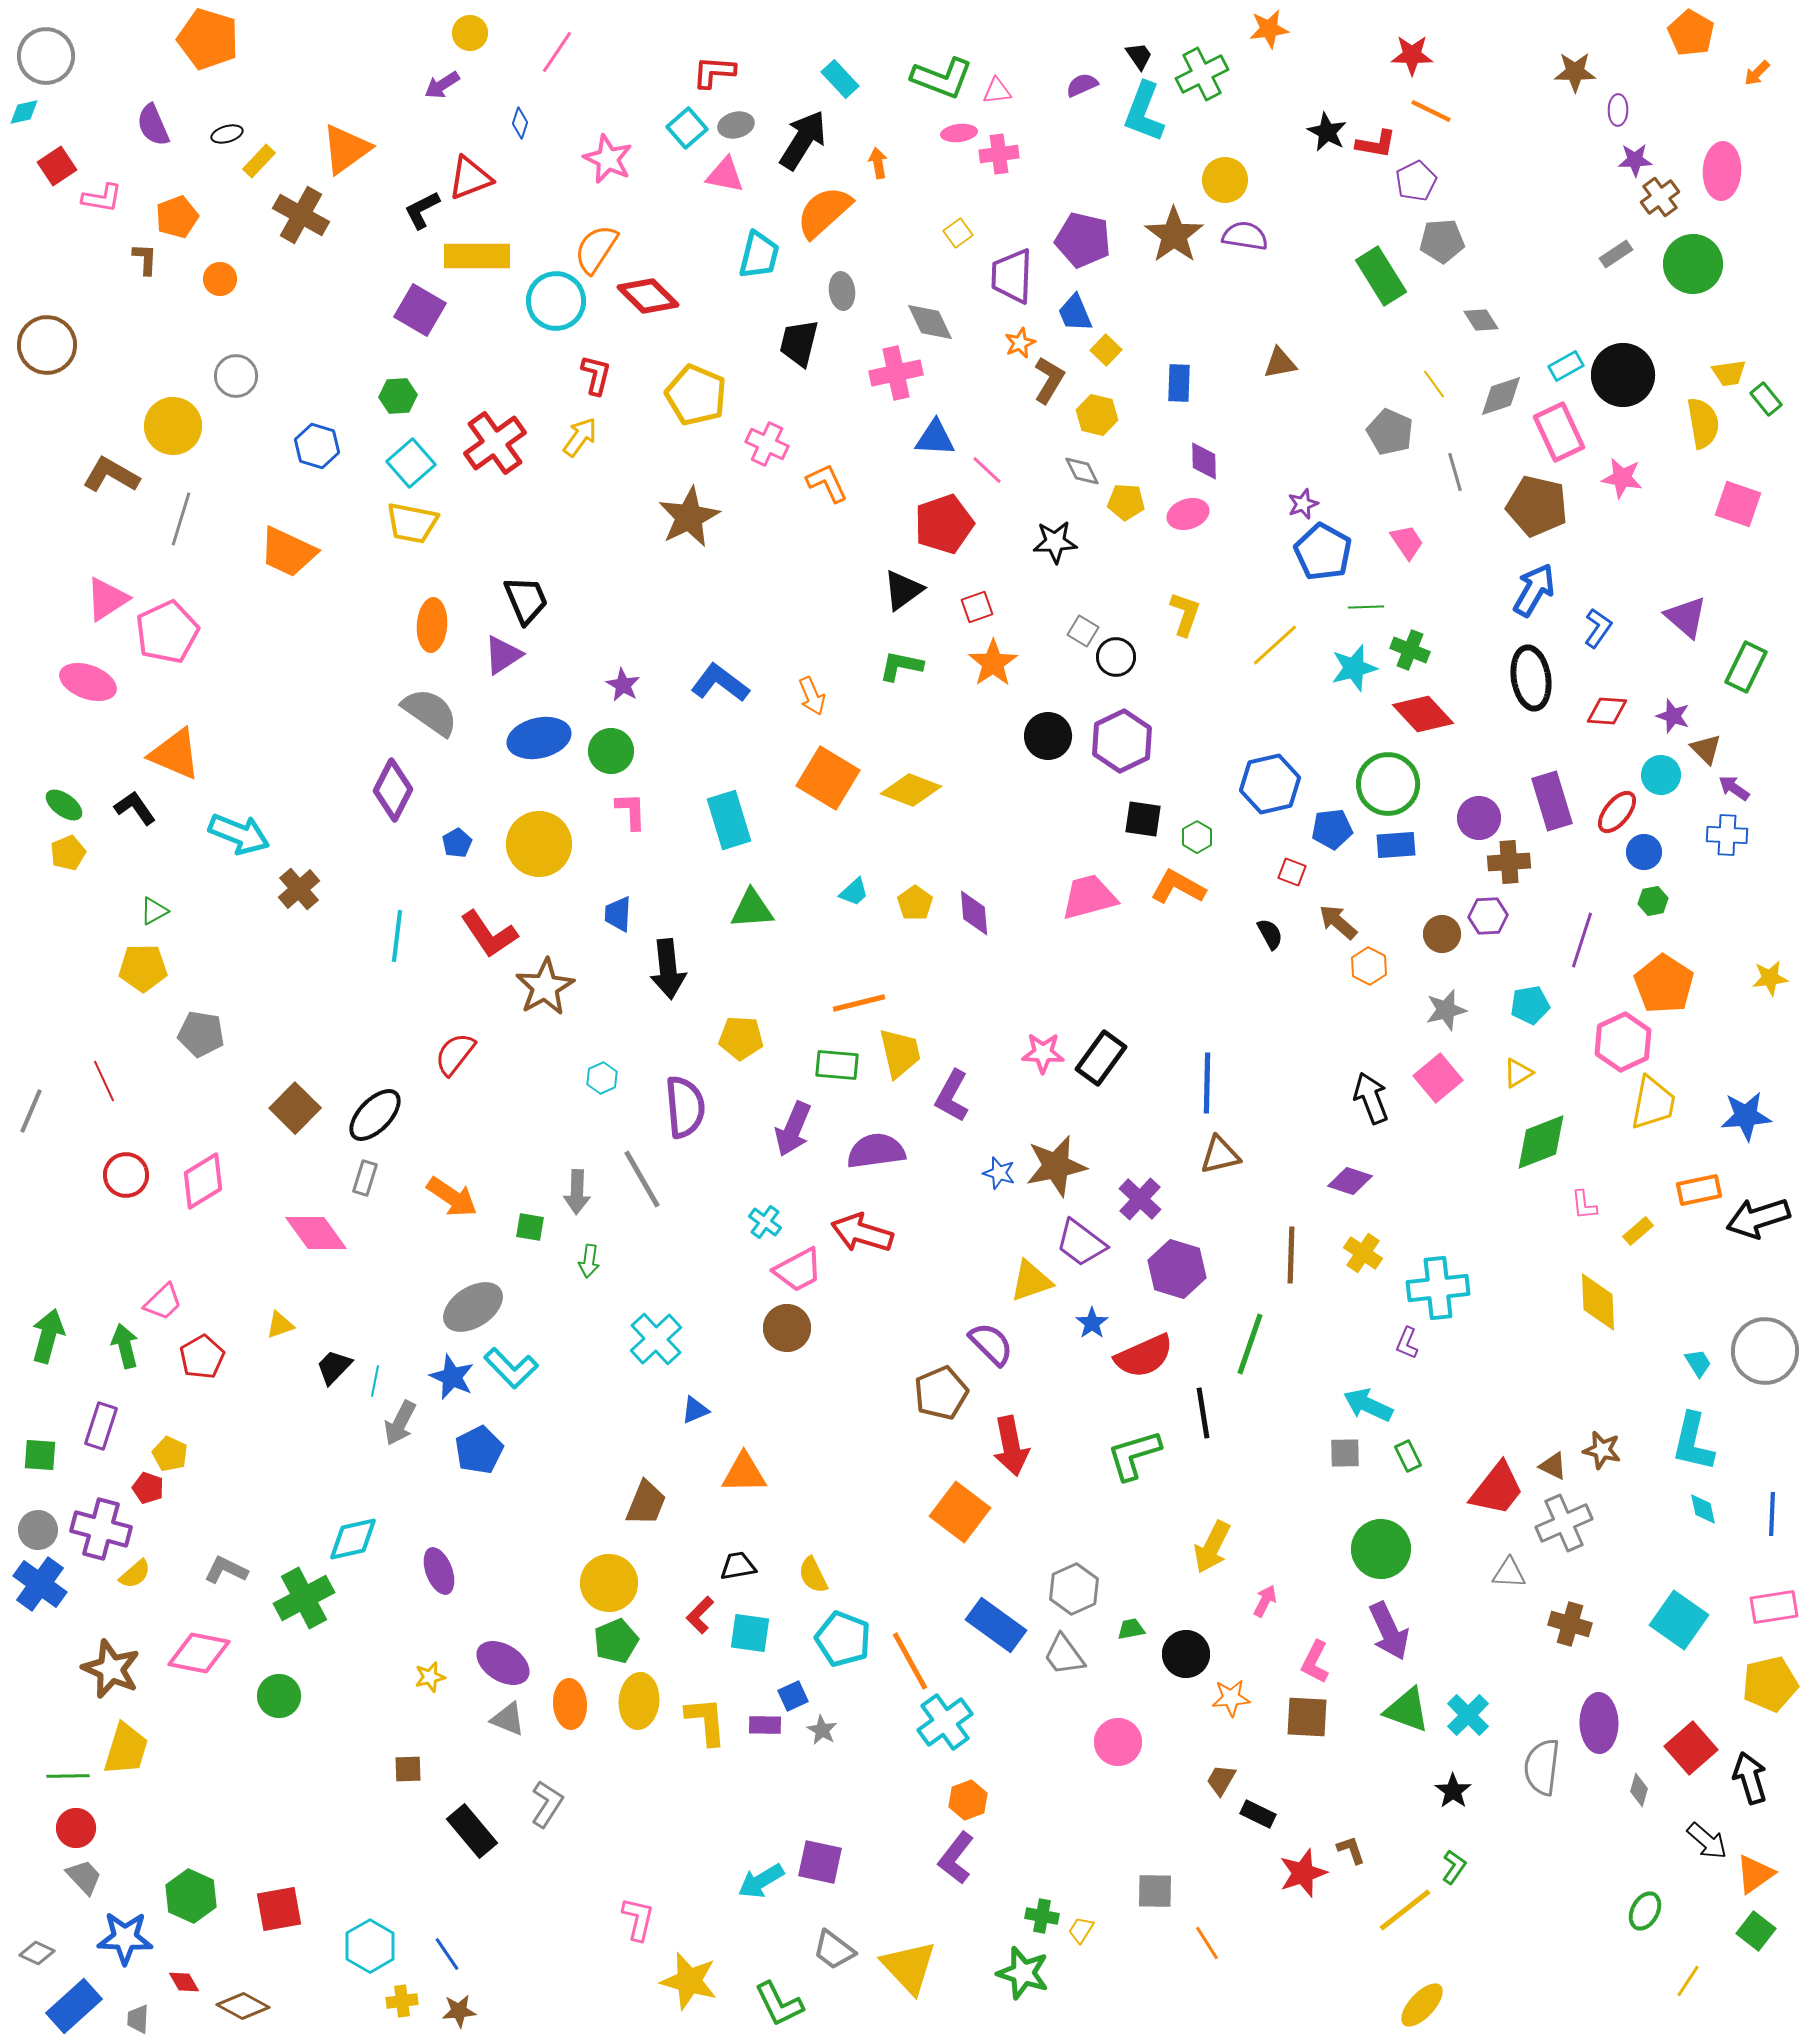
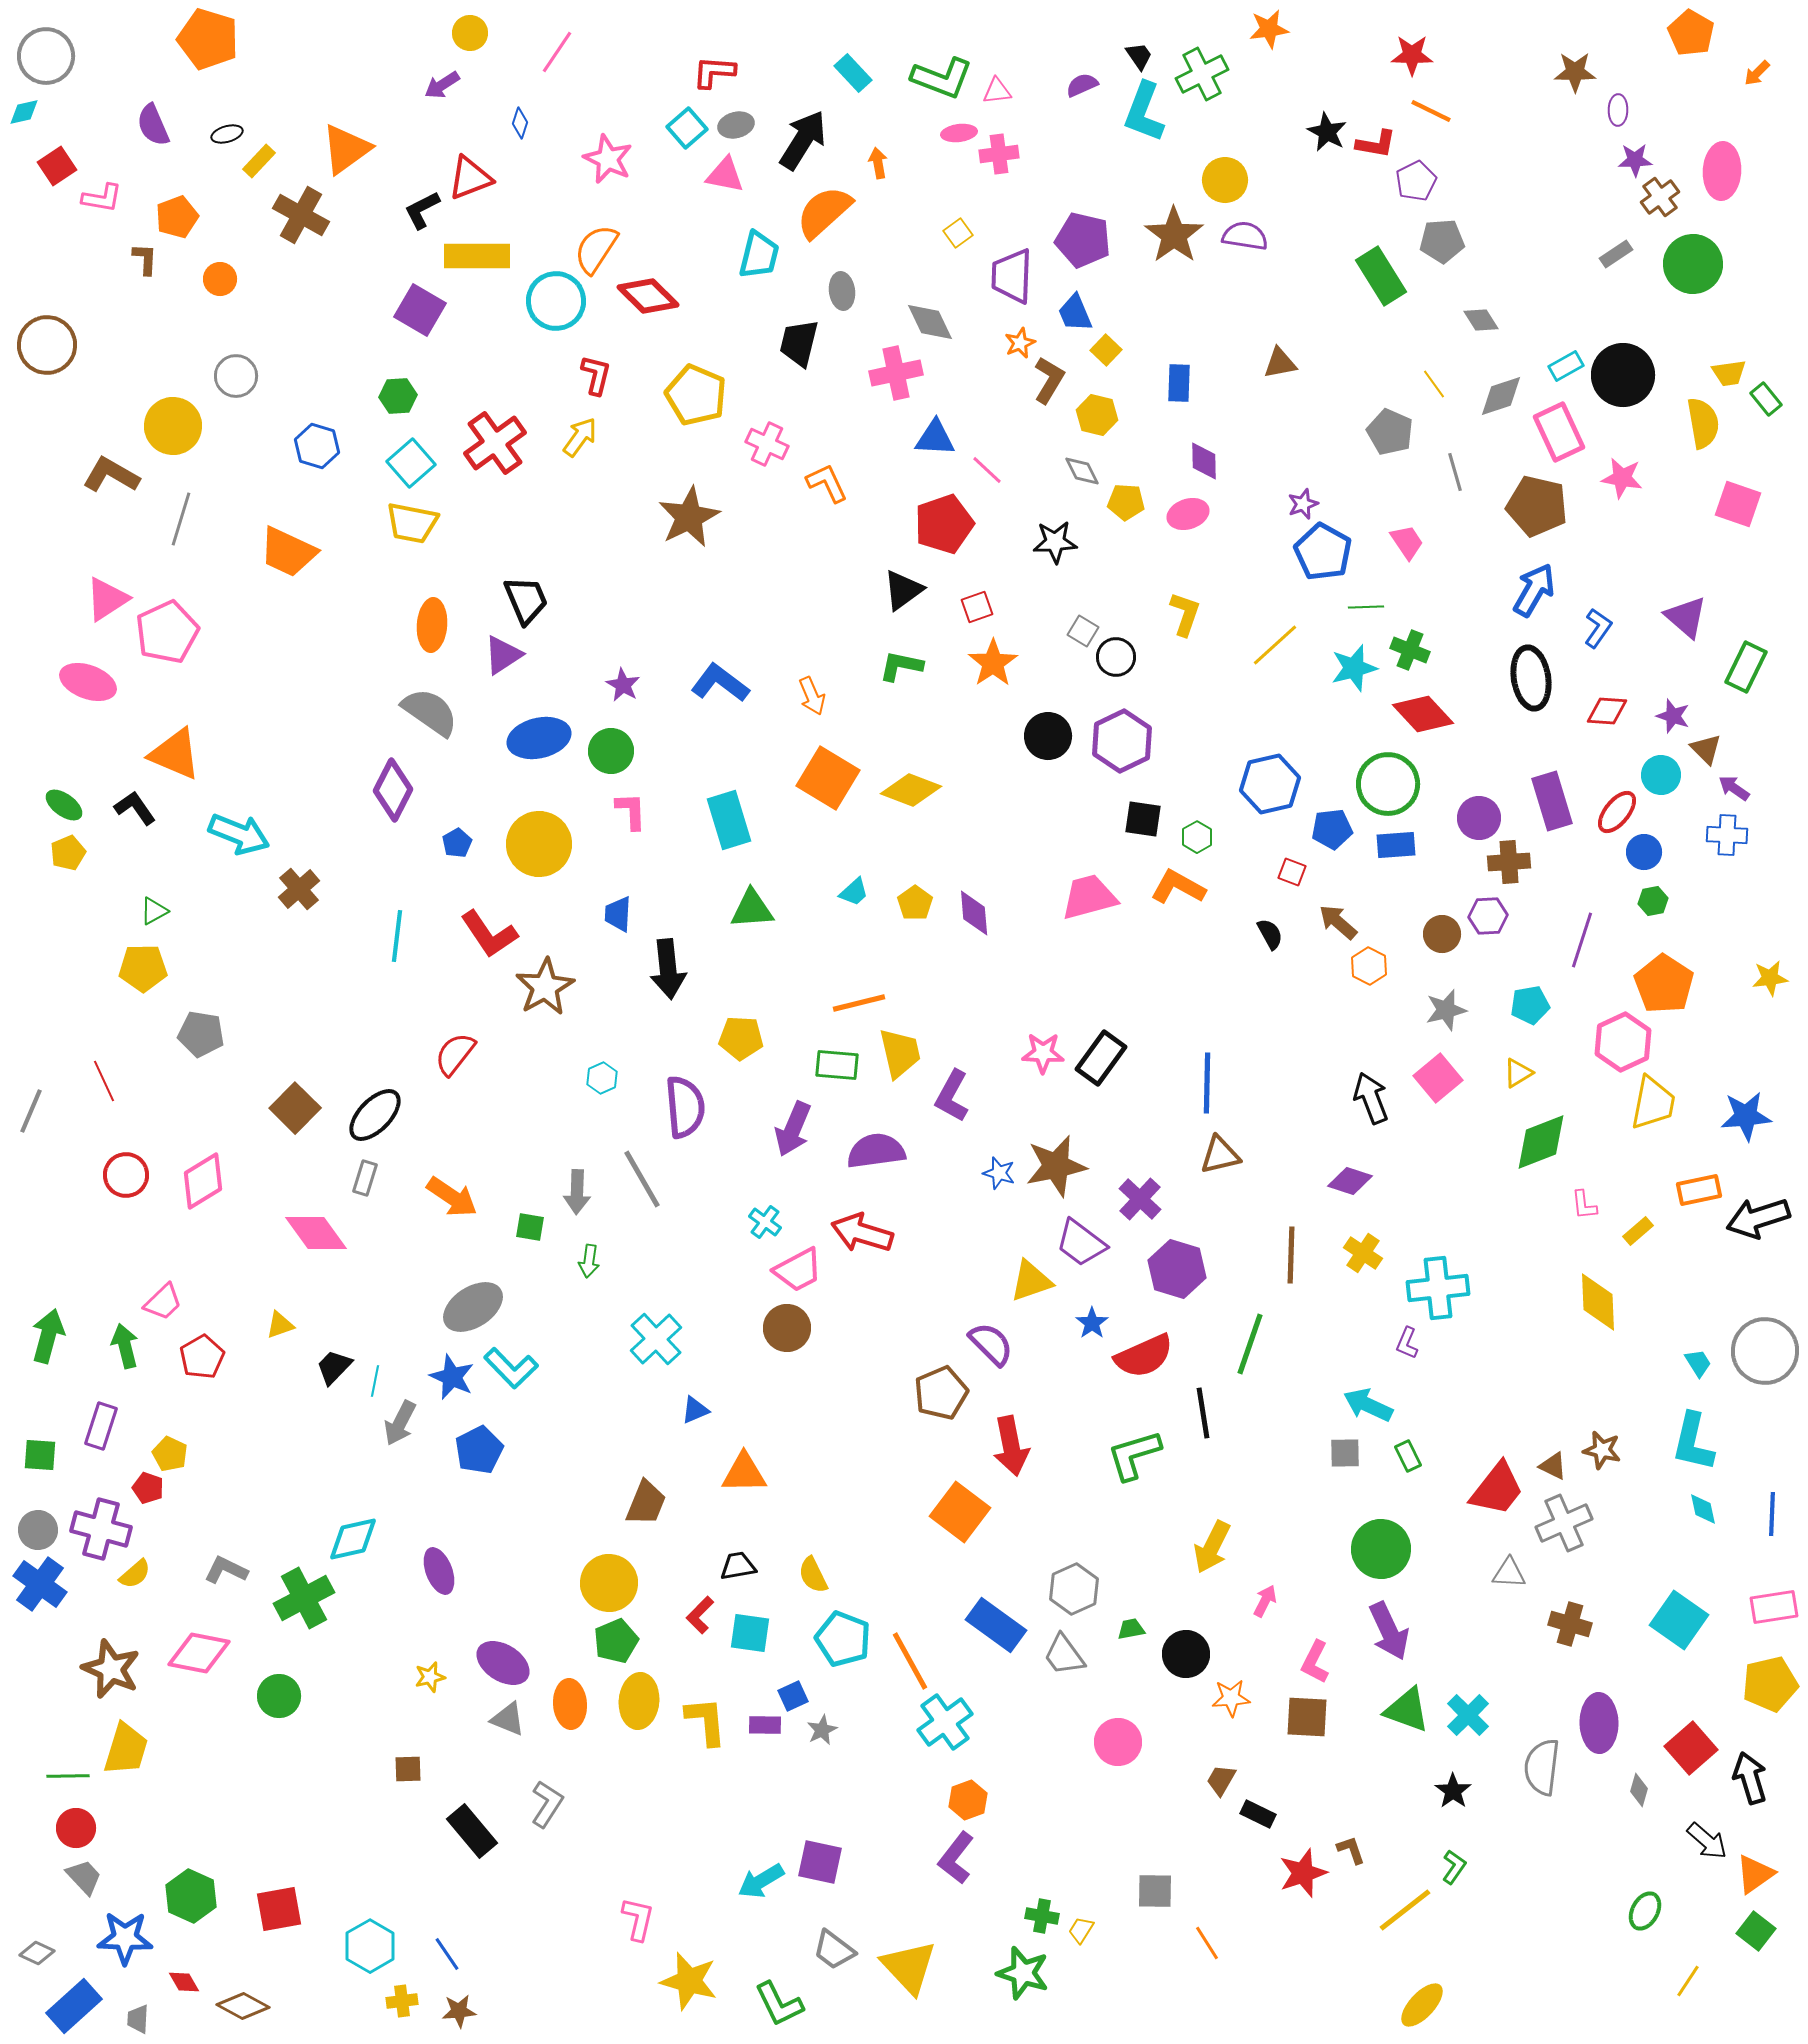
cyan rectangle at (840, 79): moved 13 px right, 6 px up
gray star at (822, 1730): rotated 16 degrees clockwise
